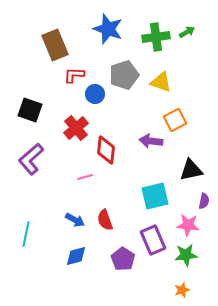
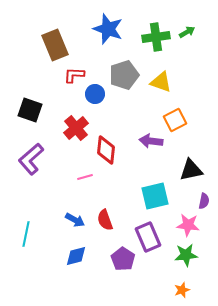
purple rectangle: moved 5 px left, 3 px up
